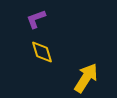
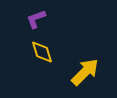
yellow arrow: moved 1 px left, 6 px up; rotated 12 degrees clockwise
